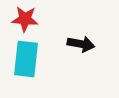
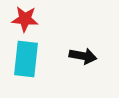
black arrow: moved 2 px right, 12 px down
